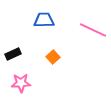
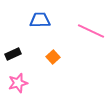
blue trapezoid: moved 4 px left
pink line: moved 2 px left, 1 px down
pink star: moved 3 px left; rotated 12 degrees counterclockwise
